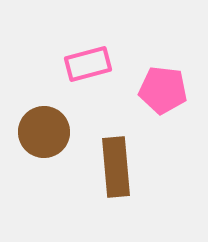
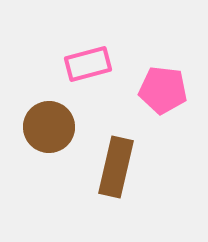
brown circle: moved 5 px right, 5 px up
brown rectangle: rotated 18 degrees clockwise
